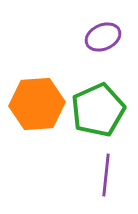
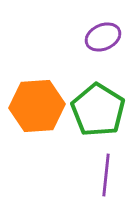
orange hexagon: moved 2 px down
green pentagon: rotated 16 degrees counterclockwise
